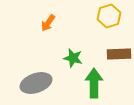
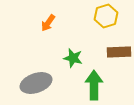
yellow hexagon: moved 3 px left
brown rectangle: moved 2 px up
green arrow: moved 2 px down
